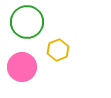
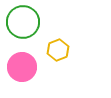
green circle: moved 4 px left
